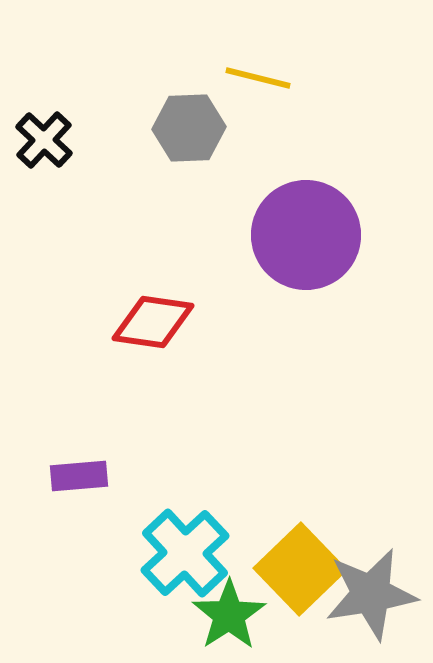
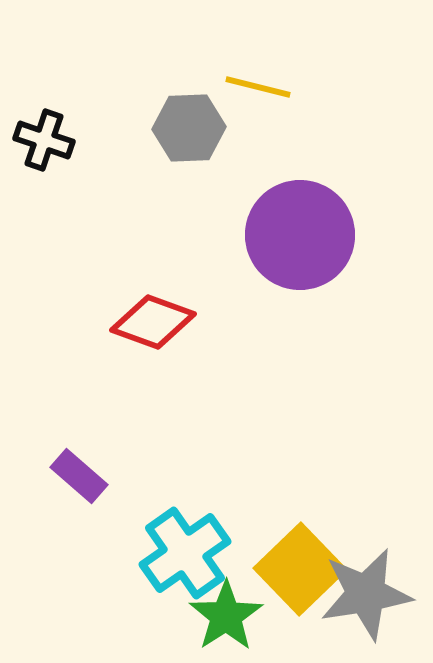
yellow line: moved 9 px down
black cross: rotated 24 degrees counterclockwise
purple circle: moved 6 px left
red diamond: rotated 12 degrees clockwise
purple rectangle: rotated 46 degrees clockwise
cyan cross: rotated 8 degrees clockwise
gray star: moved 5 px left
green star: moved 3 px left, 1 px down
